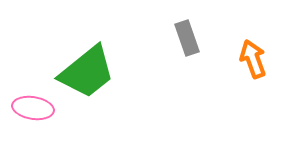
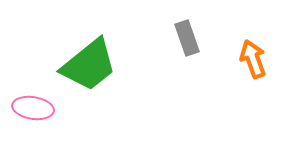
green trapezoid: moved 2 px right, 7 px up
